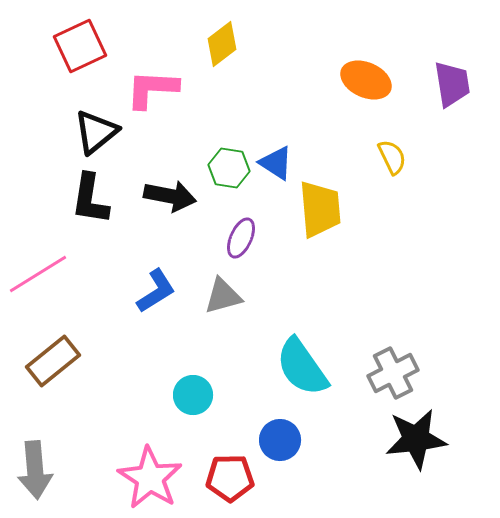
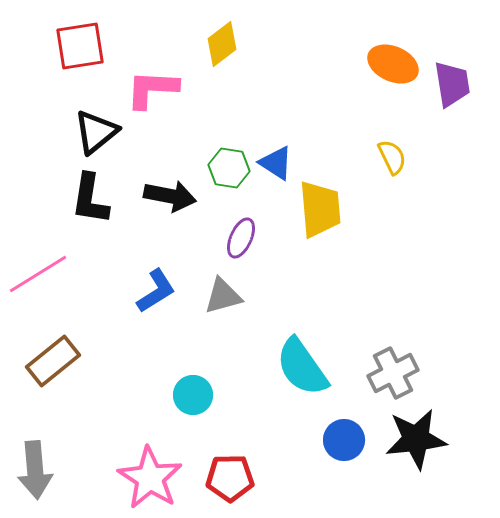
red square: rotated 16 degrees clockwise
orange ellipse: moved 27 px right, 16 px up
blue circle: moved 64 px right
